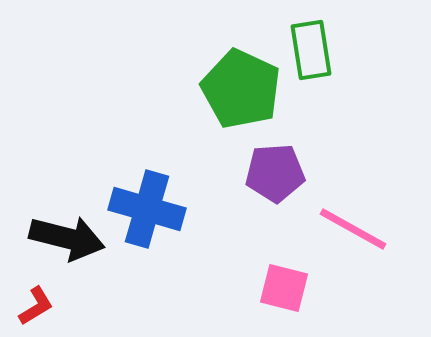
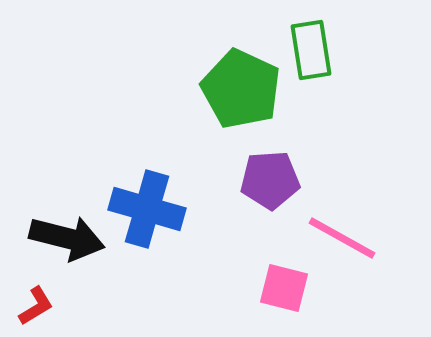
purple pentagon: moved 5 px left, 7 px down
pink line: moved 11 px left, 9 px down
